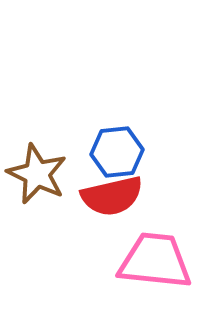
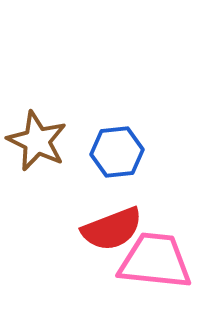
brown star: moved 33 px up
red semicircle: moved 33 px down; rotated 8 degrees counterclockwise
